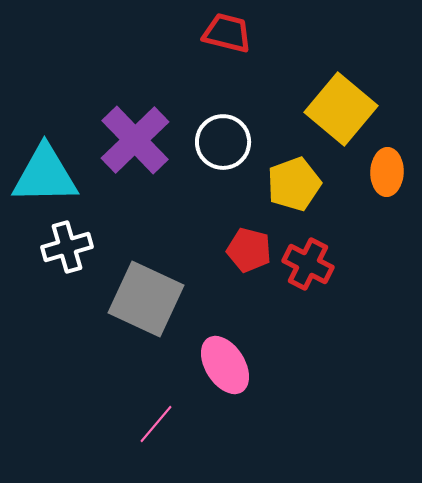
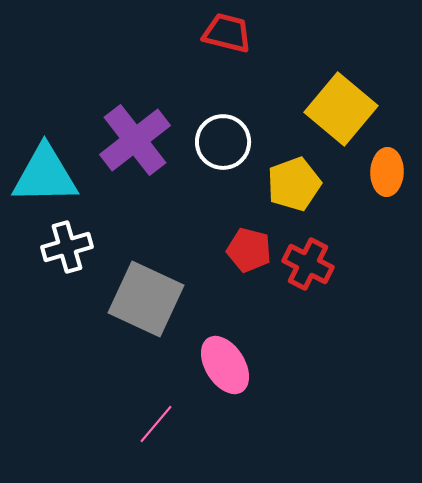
purple cross: rotated 6 degrees clockwise
